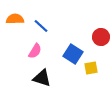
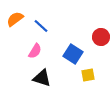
orange semicircle: rotated 36 degrees counterclockwise
yellow square: moved 3 px left, 7 px down
